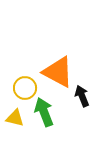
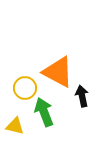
black arrow: rotated 10 degrees clockwise
yellow triangle: moved 8 px down
